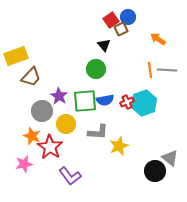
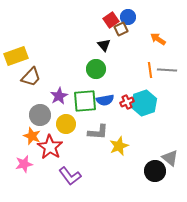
purple star: rotated 12 degrees clockwise
gray circle: moved 2 px left, 4 px down
